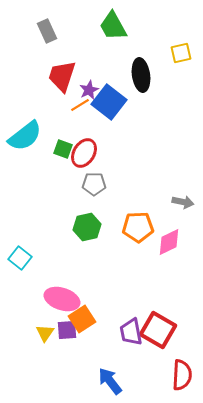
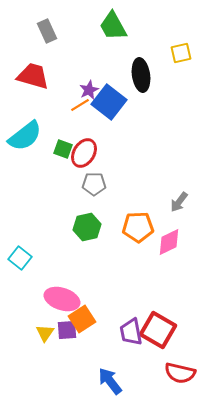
red trapezoid: moved 29 px left; rotated 88 degrees clockwise
gray arrow: moved 4 px left; rotated 115 degrees clockwise
red semicircle: moved 2 px left, 2 px up; rotated 100 degrees clockwise
